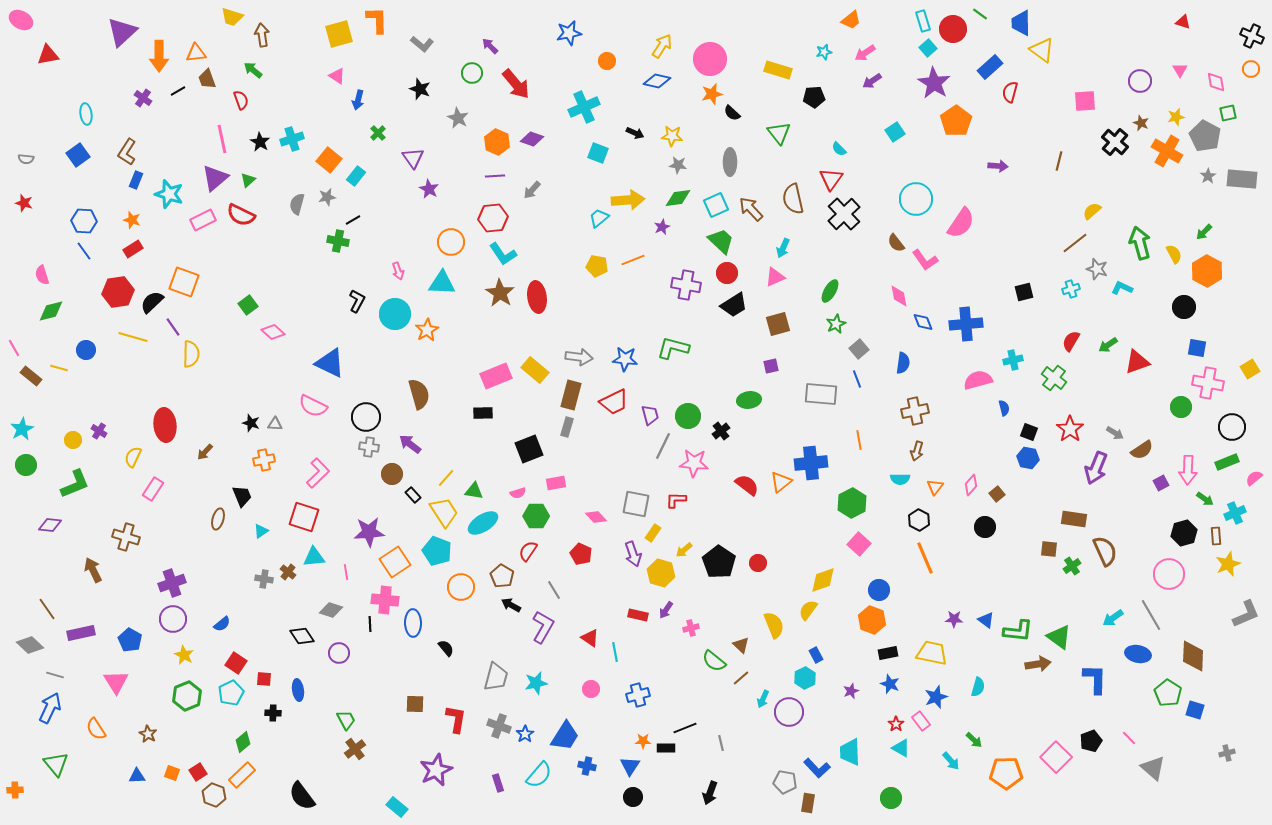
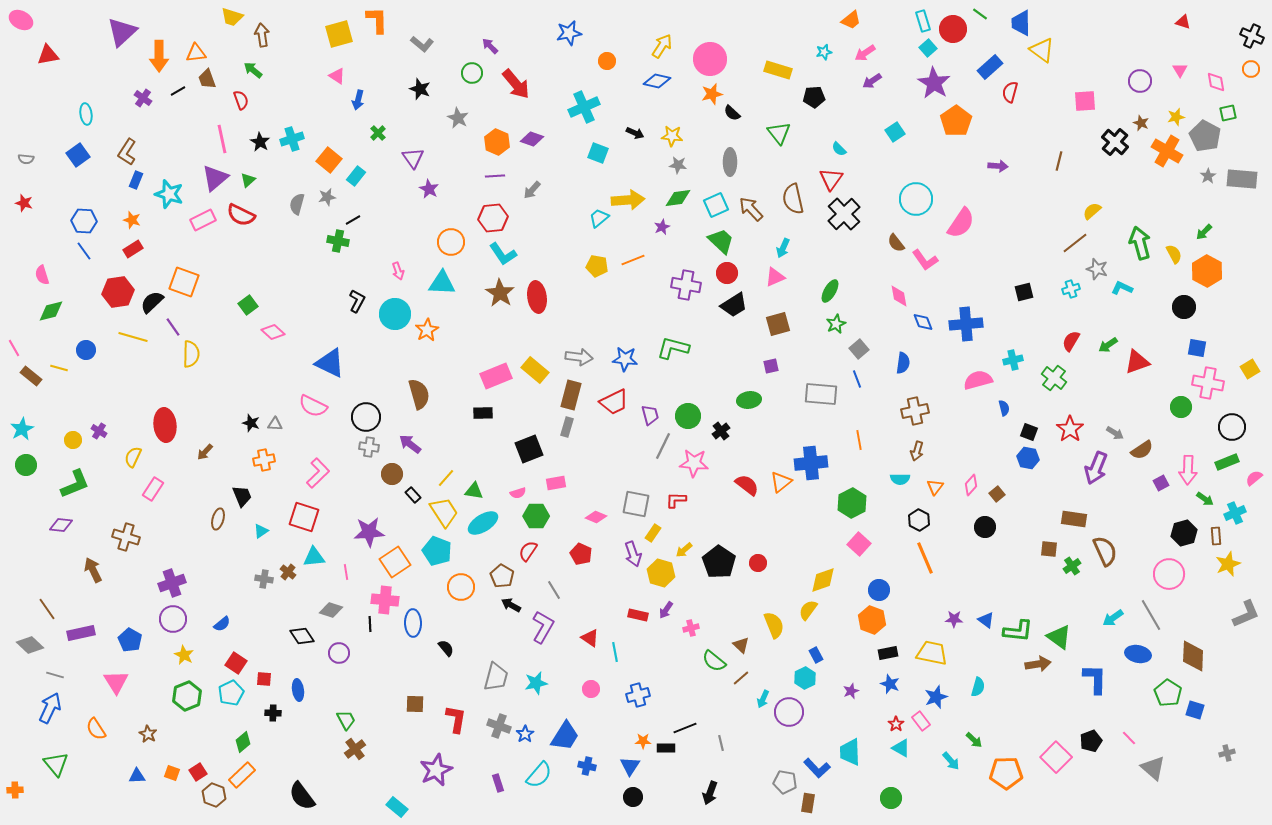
pink diamond at (596, 517): rotated 25 degrees counterclockwise
purple diamond at (50, 525): moved 11 px right
